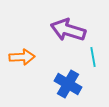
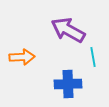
purple arrow: rotated 12 degrees clockwise
blue cross: rotated 32 degrees counterclockwise
